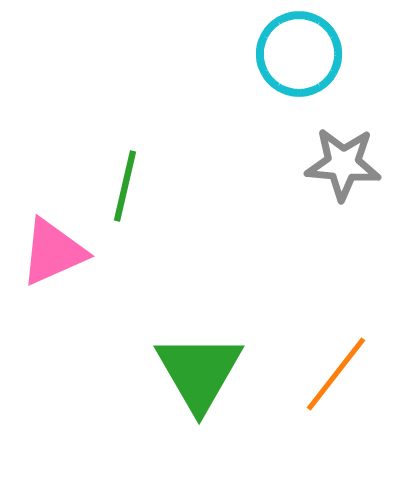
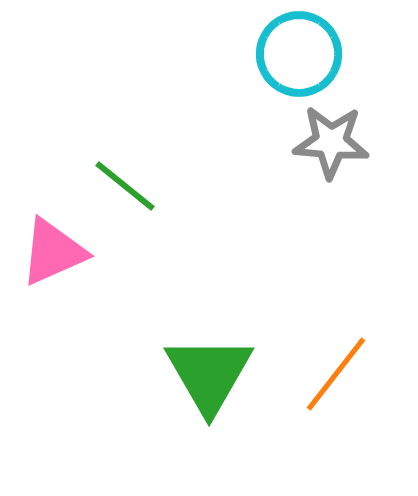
gray star: moved 12 px left, 22 px up
green line: rotated 64 degrees counterclockwise
green triangle: moved 10 px right, 2 px down
